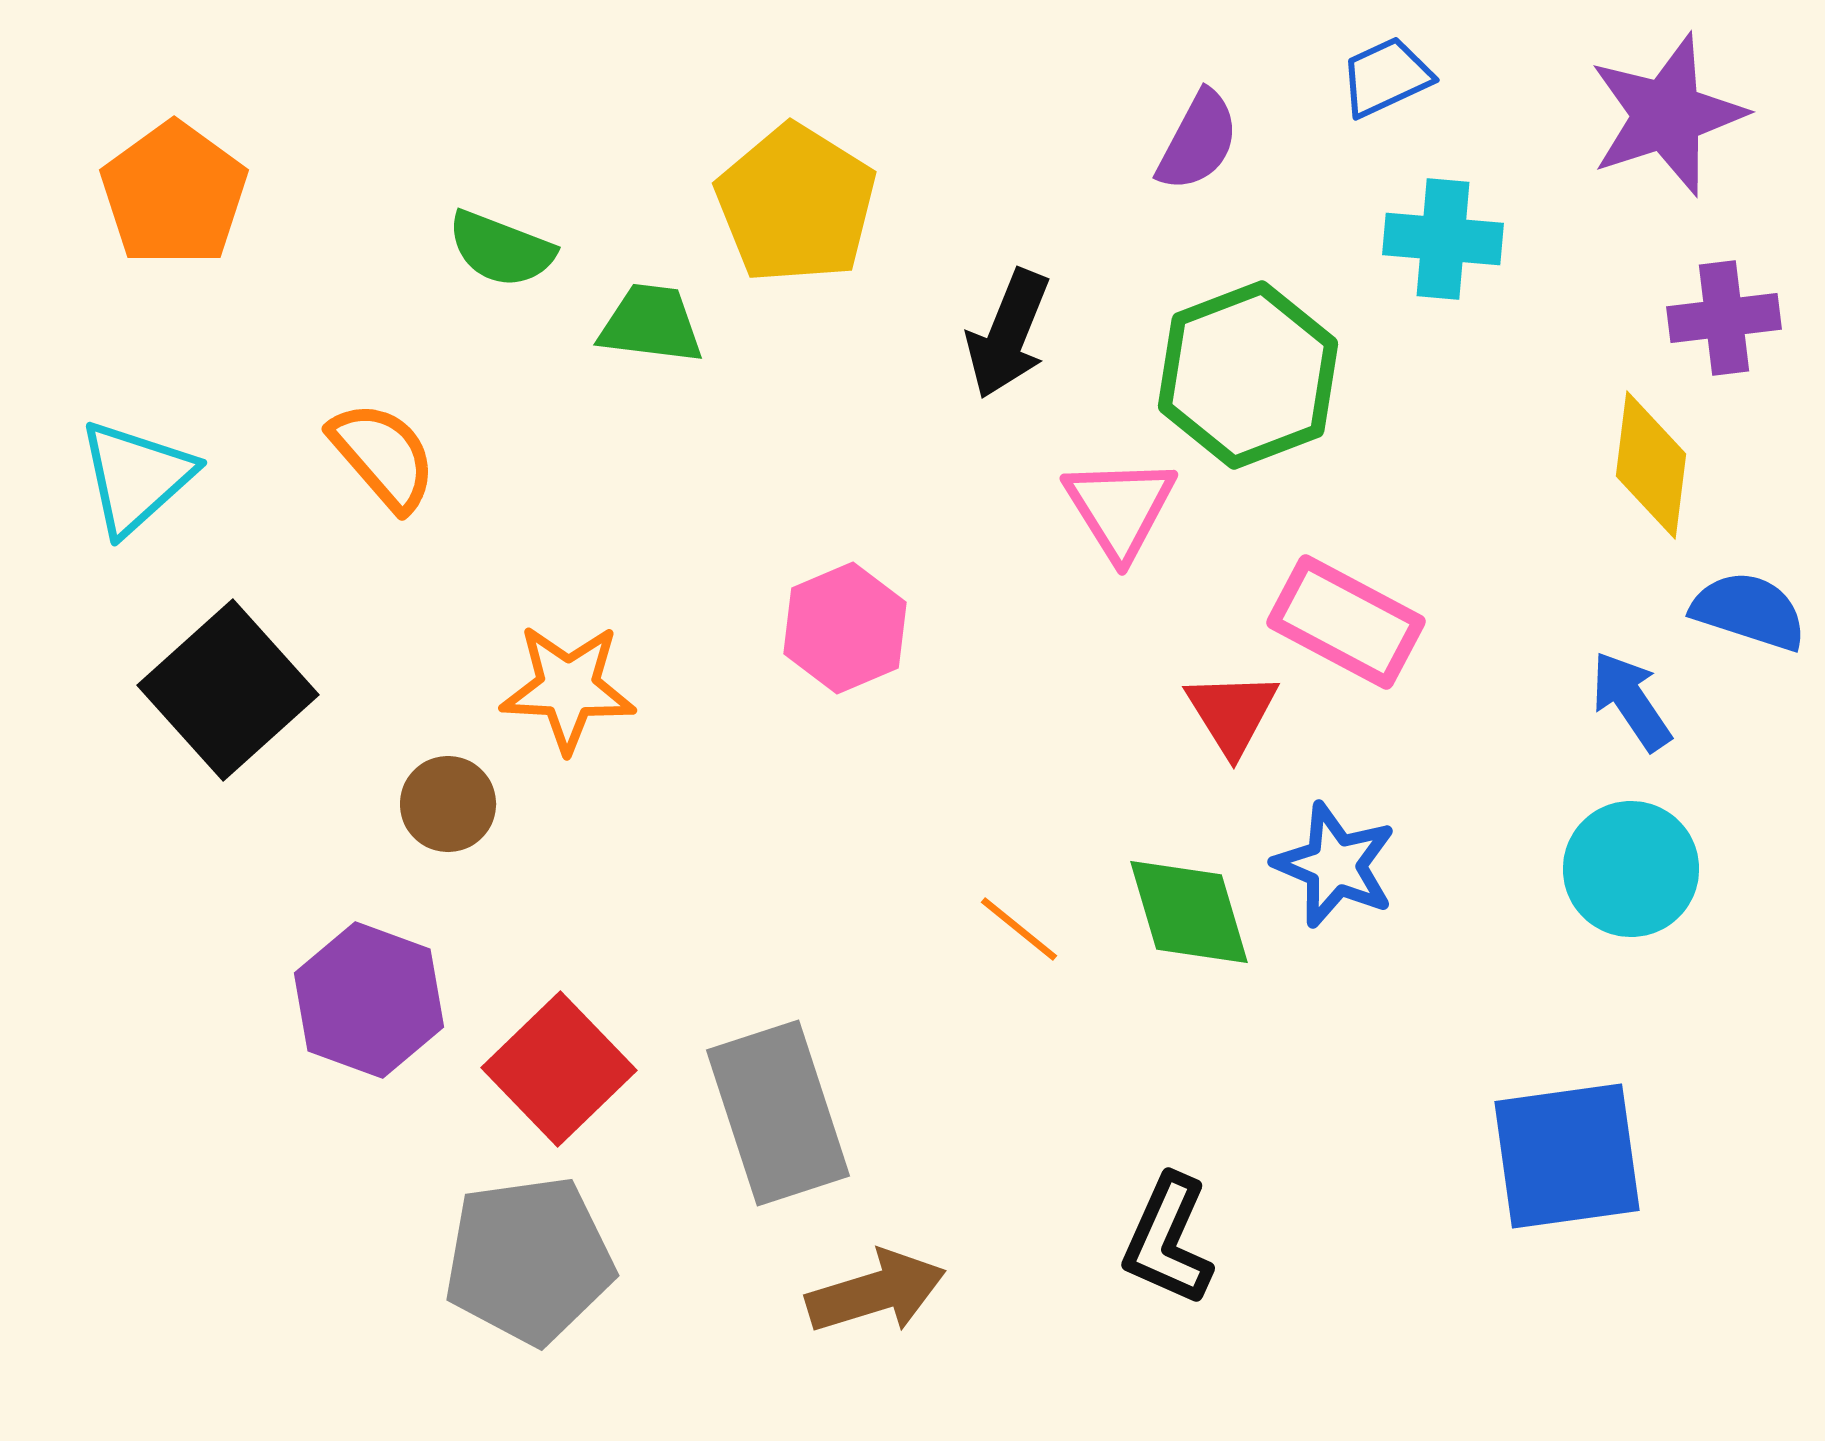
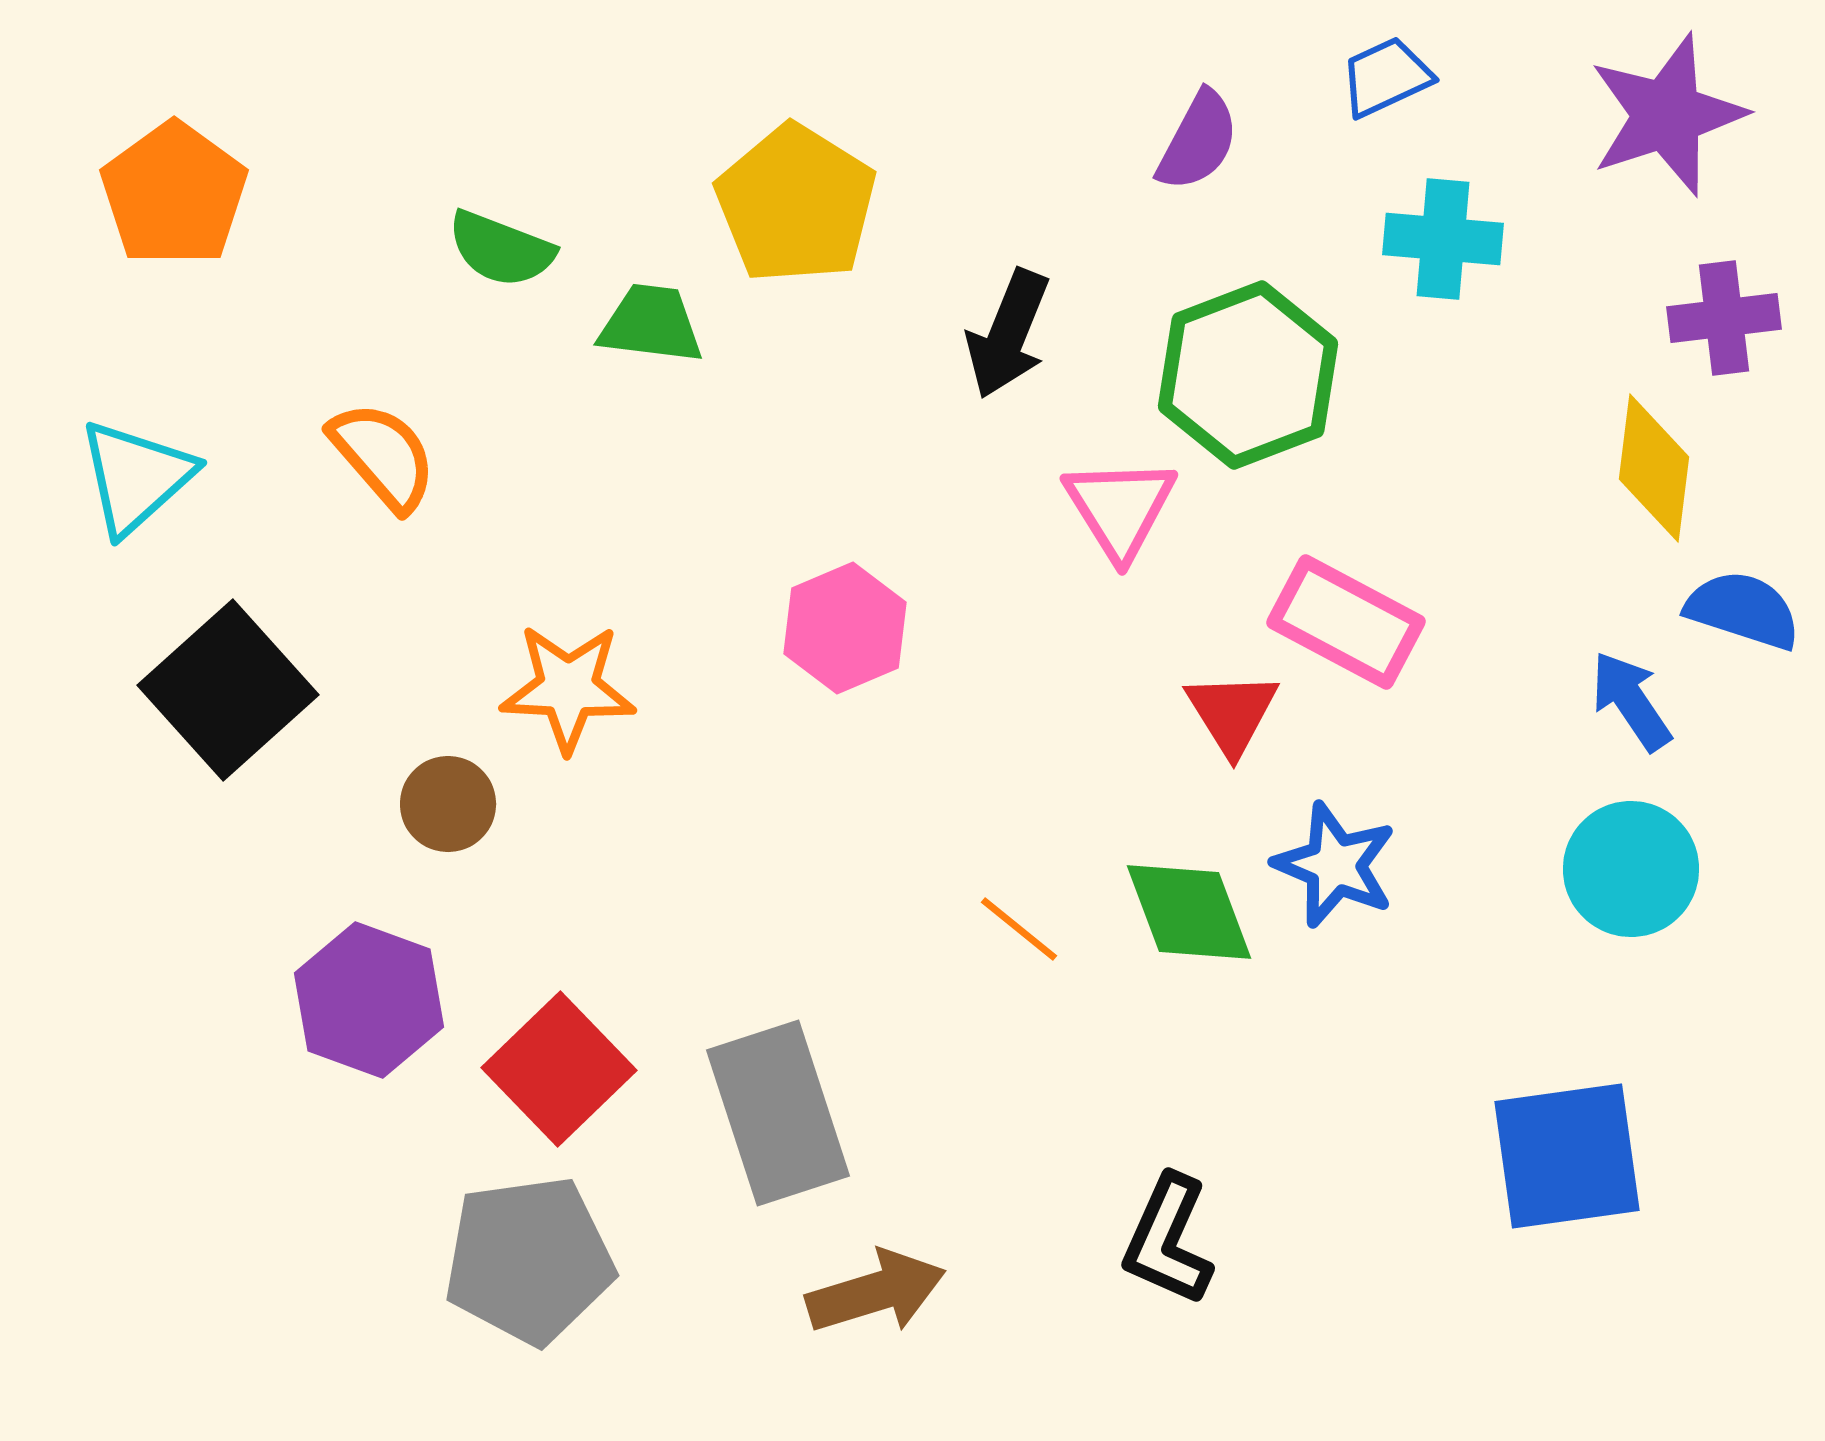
yellow diamond: moved 3 px right, 3 px down
blue semicircle: moved 6 px left, 1 px up
green diamond: rotated 4 degrees counterclockwise
